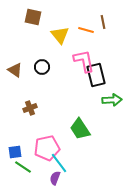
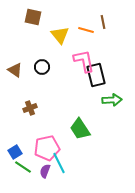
blue square: rotated 24 degrees counterclockwise
cyan line: rotated 10 degrees clockwise
purple semicircle: moved 10 px left, 7 px up
